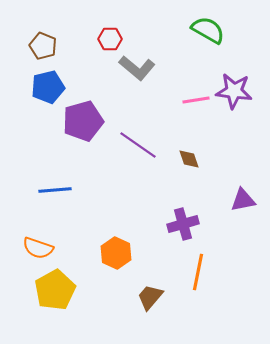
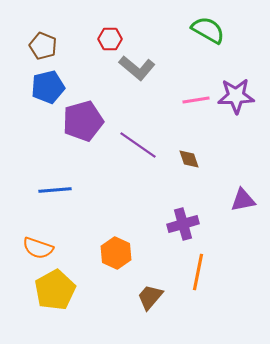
purple star: moved 2 px right, 5 px down; rotated 9 degrees counterclockwise
